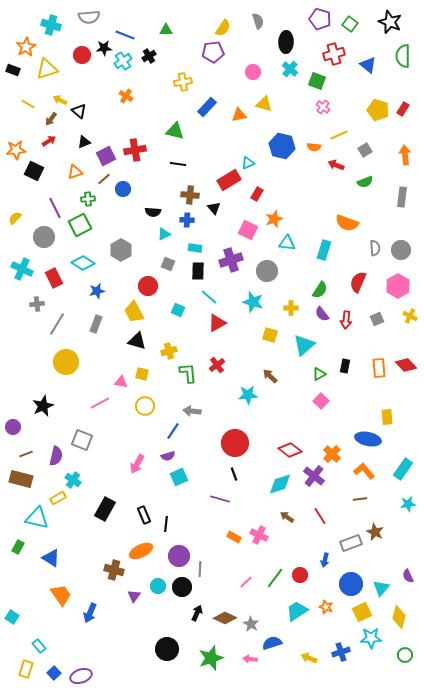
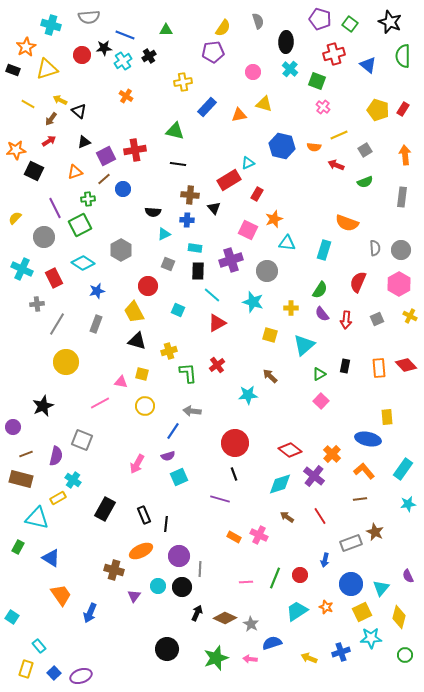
pink hexagon at (398, 286): moved 1 px right, 2 px up
cyan line at (209, 297): moved 3 px right, 2 px up
green line at (275, 578): rotated 15 degrees counterclockwise
pink line at (246, 582): rotated 40 degrees clockwise
green star at (211, 658): moved 5 px right
